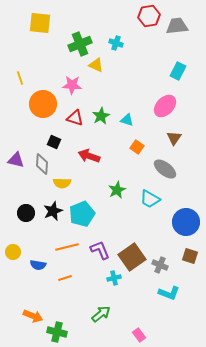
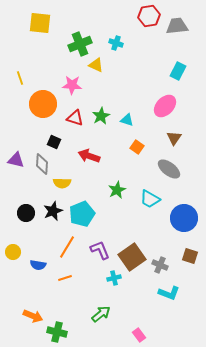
gray ellipse at (165, 169): moved 4 px right
blue circle at (186, 222): moved 2 px left, 4 px up
orange line at (67, 247): rotated 45 degrees counterclockwise
